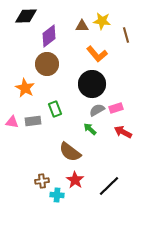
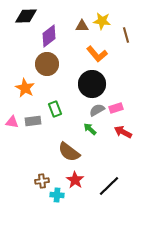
brown semicircle: moved 1 px left
